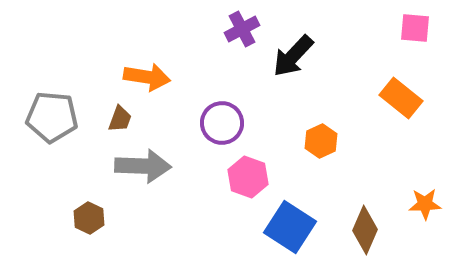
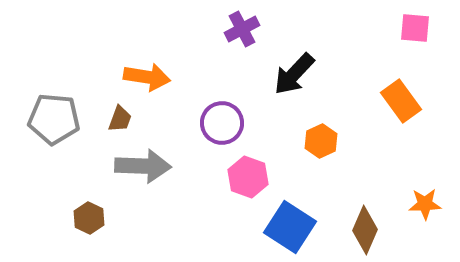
black arrow: moved 1 px right, 18 px down
orange rectangle: moved 3 px down; rotated 15 degrees clockwise
gray pentagon: moved 2 px right, 2 px down
